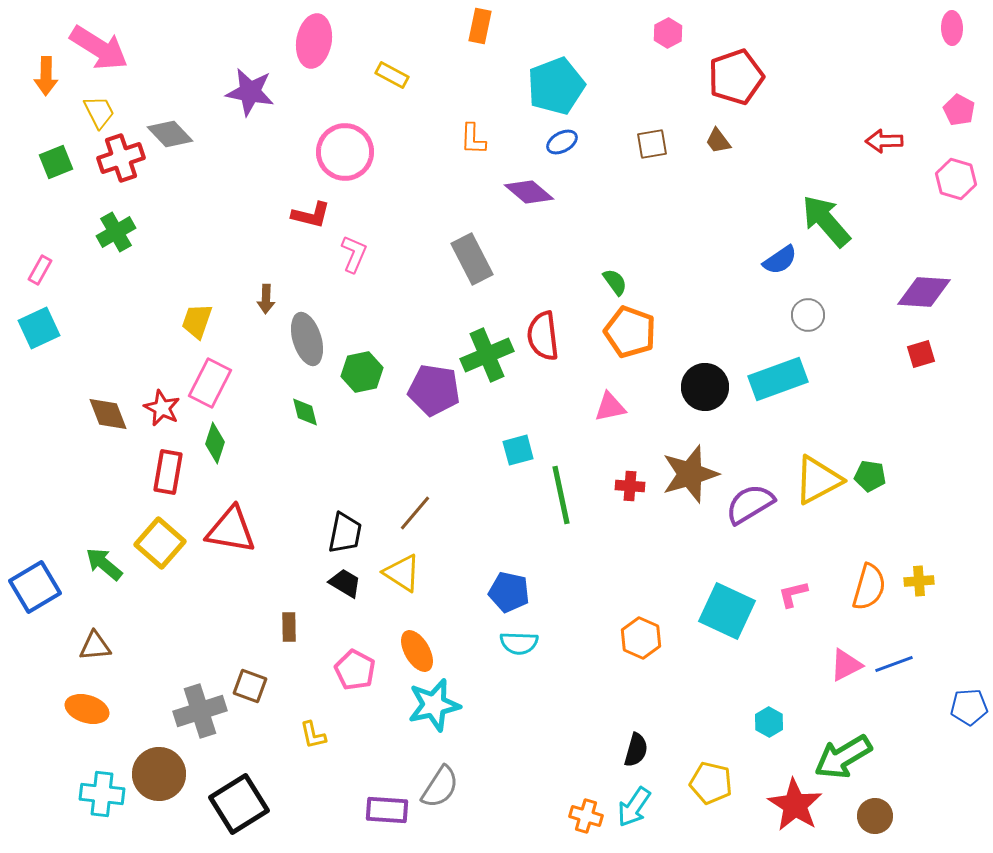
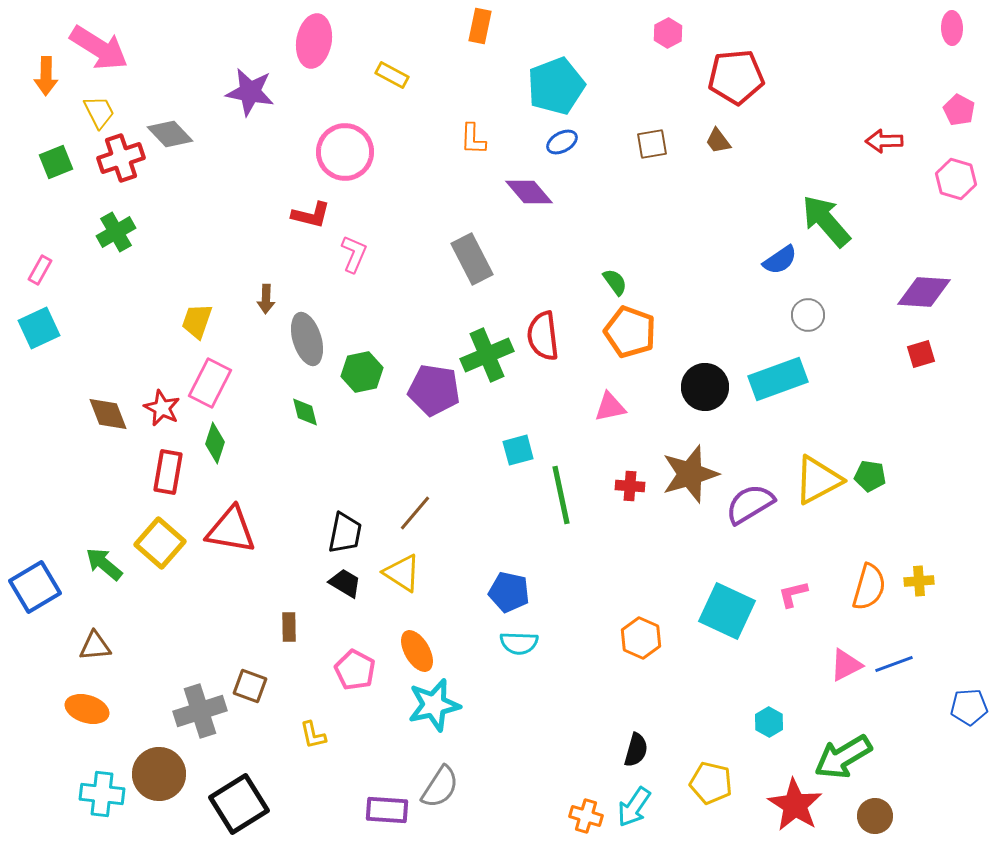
red pentagon at (736, 77): rotated 14 degrees clockwise
purple diamond at (529, 192): rotated 9 degrees clockwise
